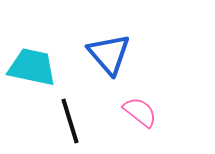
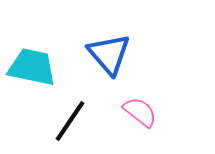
black line: rotated 51 degrees clockwise
